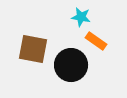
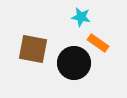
orange rectangle: moved 2 px right, 2 px down
black circle: moved 3 px right, 2 px up
